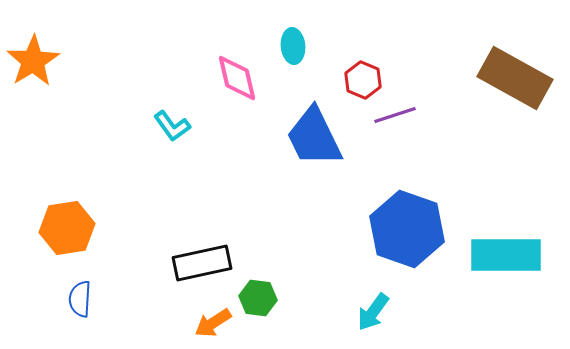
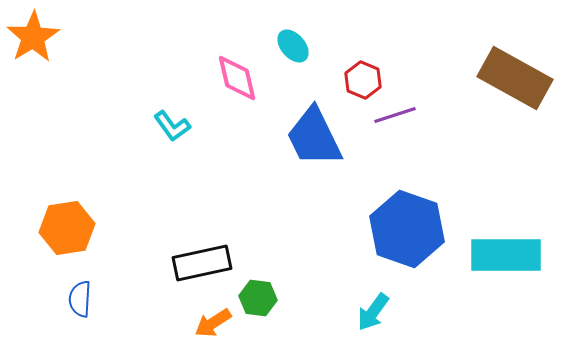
cyan ellipse: rotated 36 degrees counterclockwise
orange star: moved 24 px up
